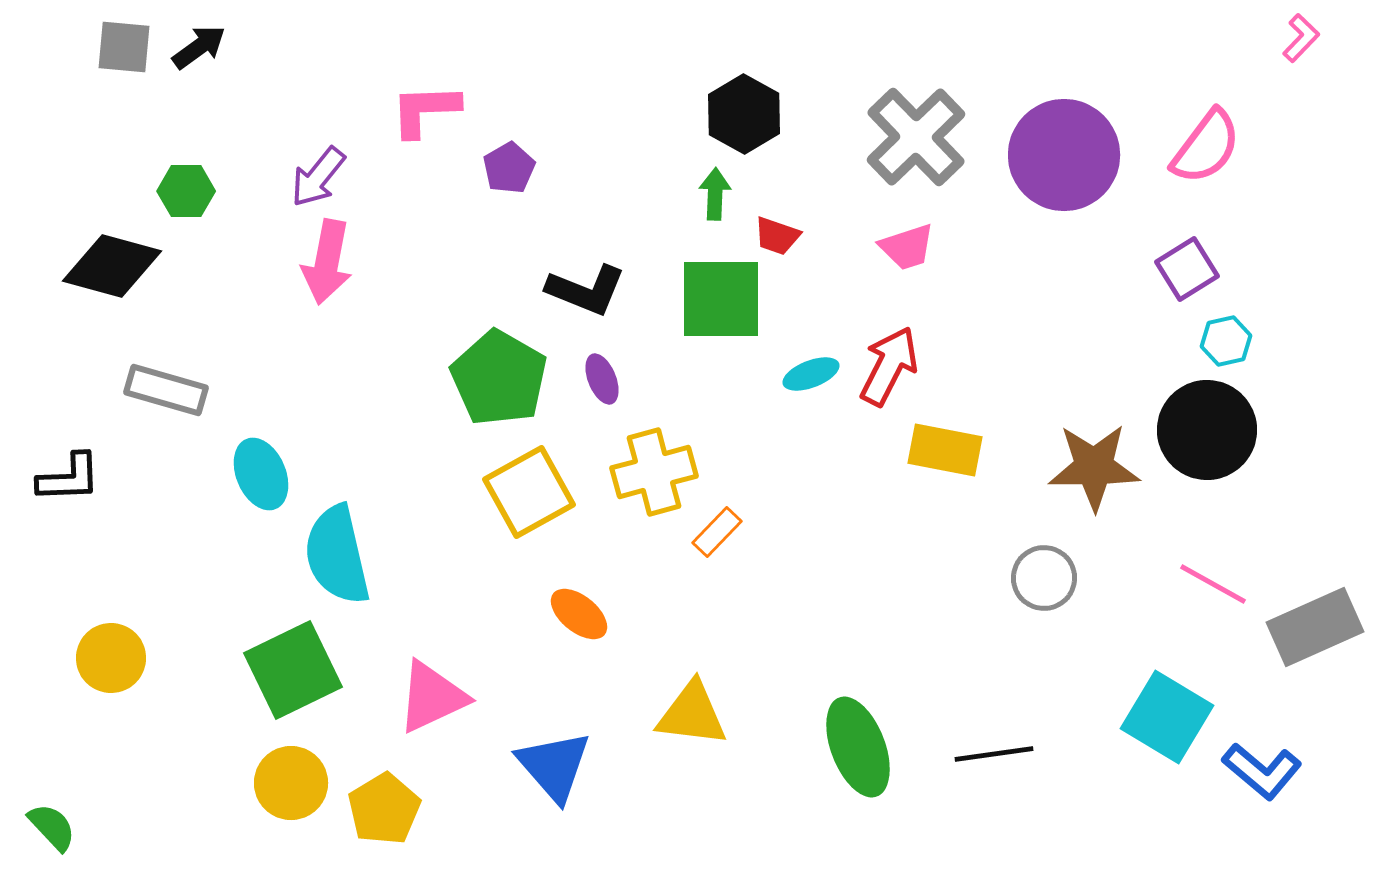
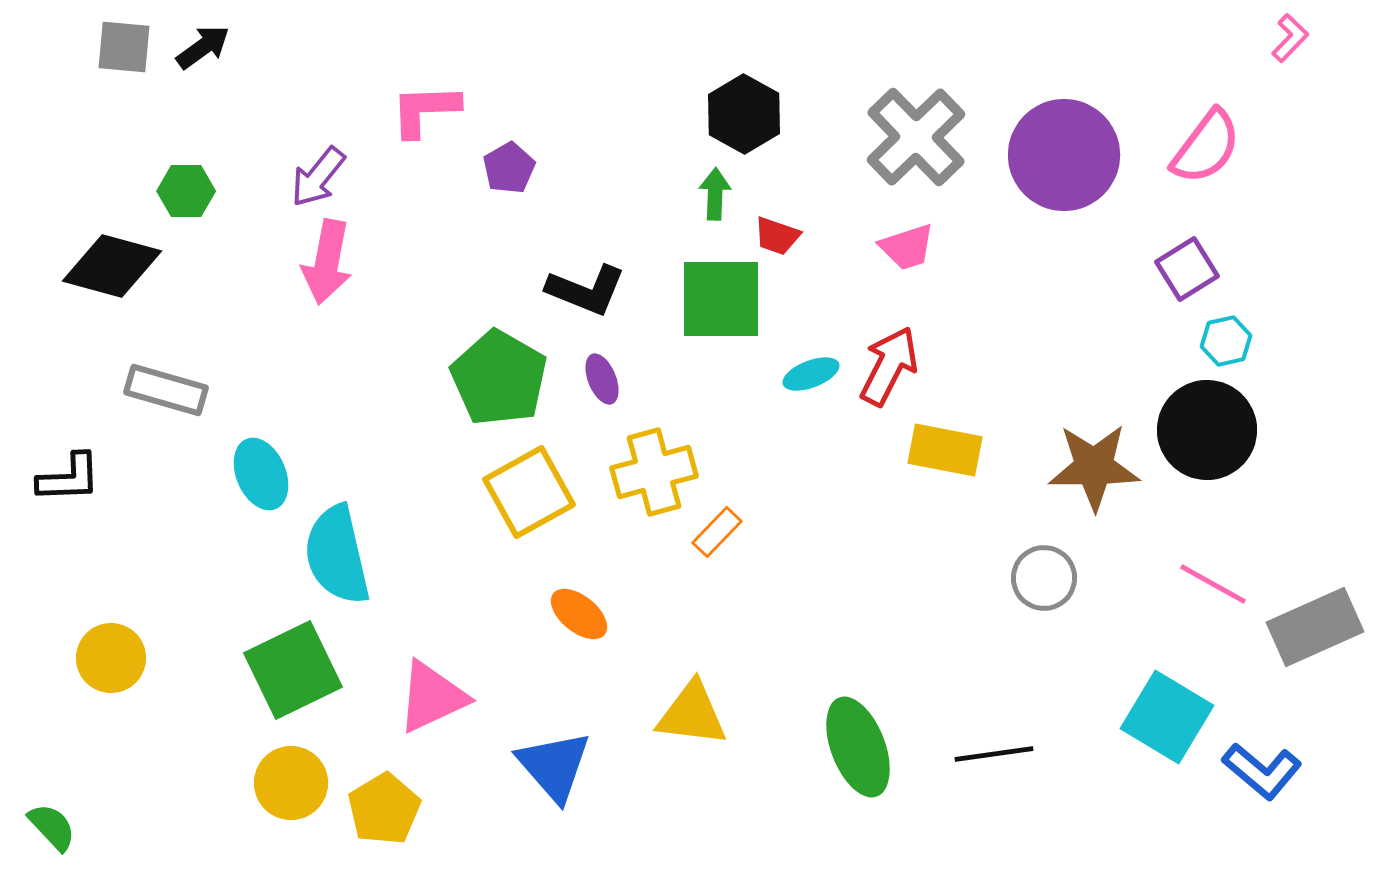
pink L-shape at (1301, 38): moved 11 px left
black arrow at (199, 47): moved 4 px right
